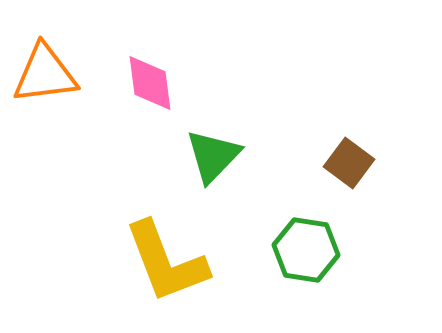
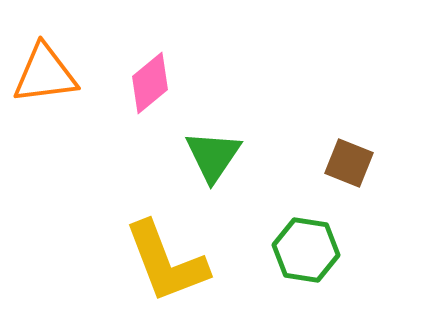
pink diamond: rotated 58 degrees clockwise
green triangle: rotated 10 degrees counterclockwise
brown square: rotated 15 degrees counterclockwise
